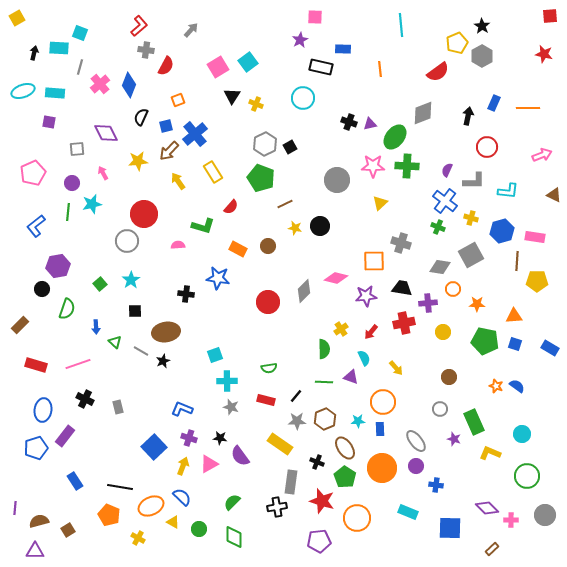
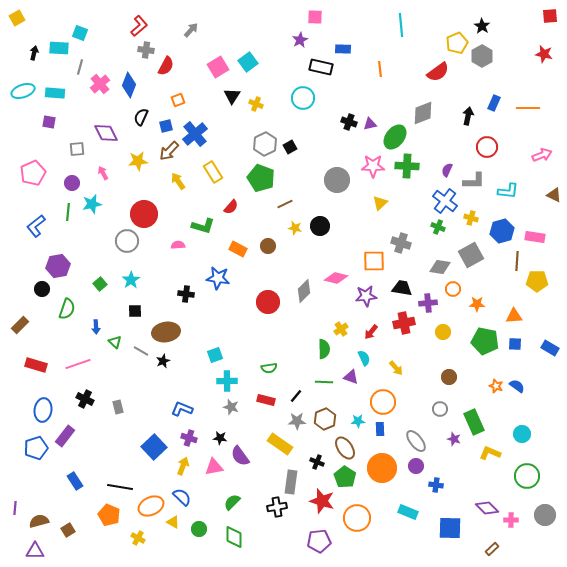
blue square at (515, 344): rotated 16 degrees counterclockwise
pink triangle at (209, 464): moved 5 px right, 3 px down; rotated 18 degrees clockwise
